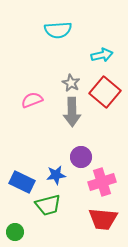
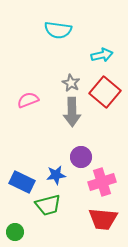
cyan semicircle: rotated 12 degrees clockwise
pink semicircle: moved 4 px left
